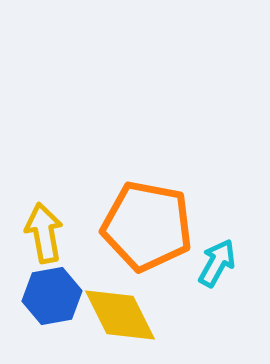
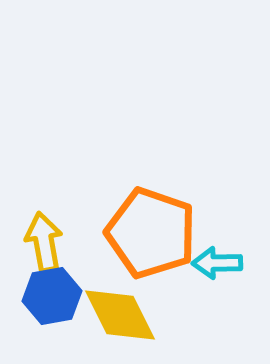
orange pentagon: moved 4 px right, 7 px down; rotated 8 degrees clockwise
yellow arrow: moved 9 px down
cyan arrow: rotated 120 degrees counterclockwise
